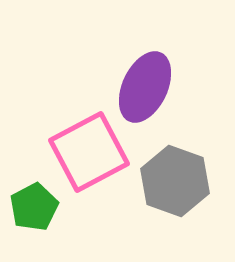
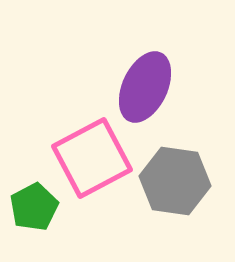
pink square: moved 3 px right, 6 px down
gray hexagon: rotated 12 degrees counterclockwise
